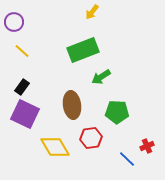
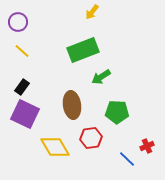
purple circle: moved 4 px right
